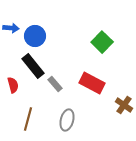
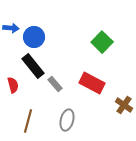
blue circle: moved 1 px left, 1 px down
brown line: moved 2 px down
